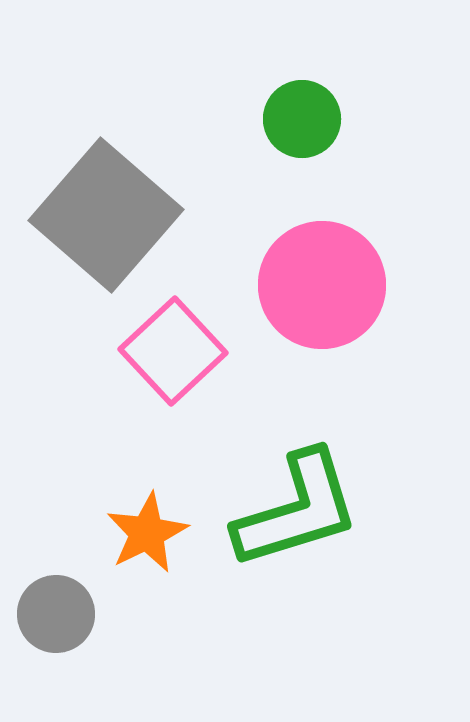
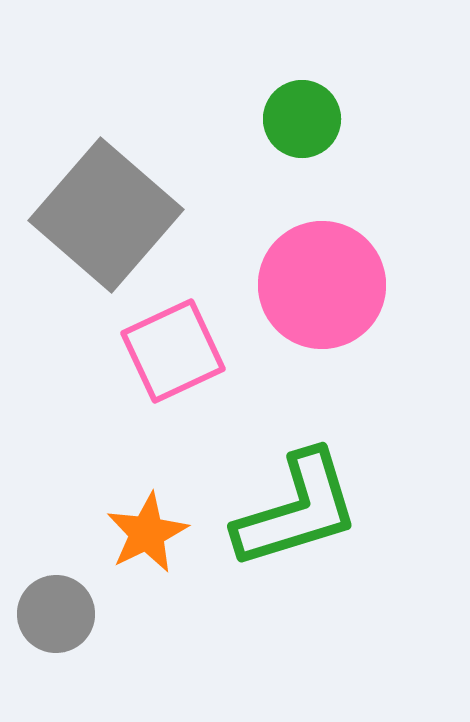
pink square: rotated 18 degrees clockwise
